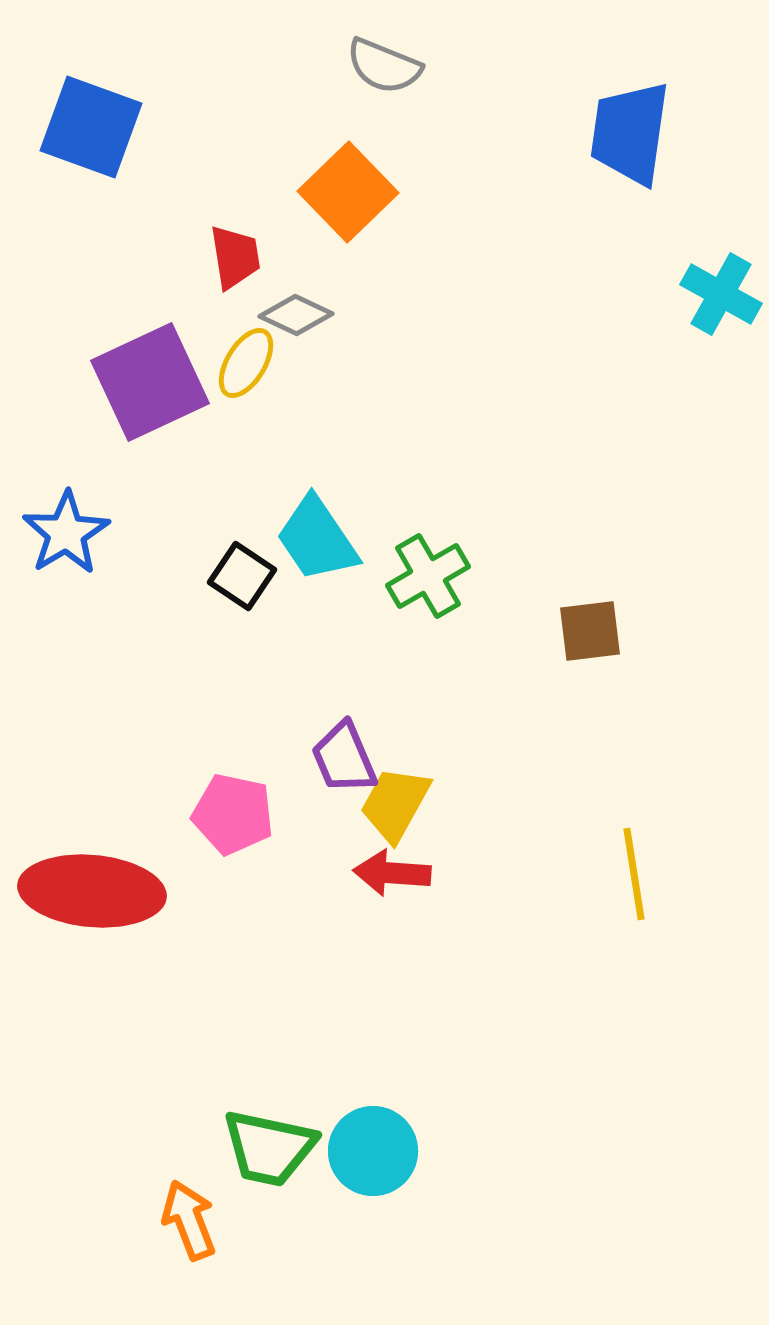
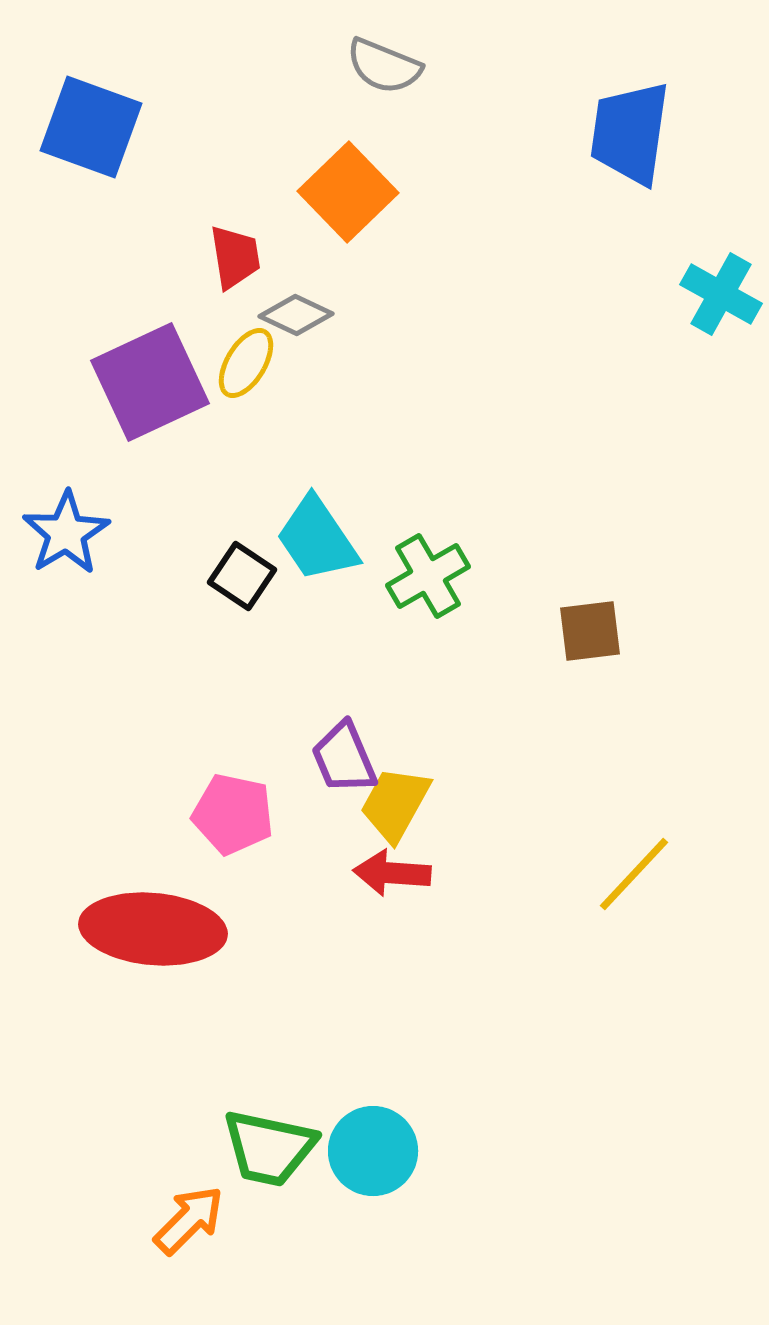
yellow line: rotated 52 degrees clockwise
red ellipse: moved 61 px right, 38 px down
orange arrow: rotated 66 degrees clockwise
